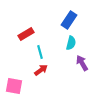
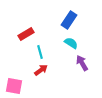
cyan semicircle: rotated 72 degrees counterclockwise
